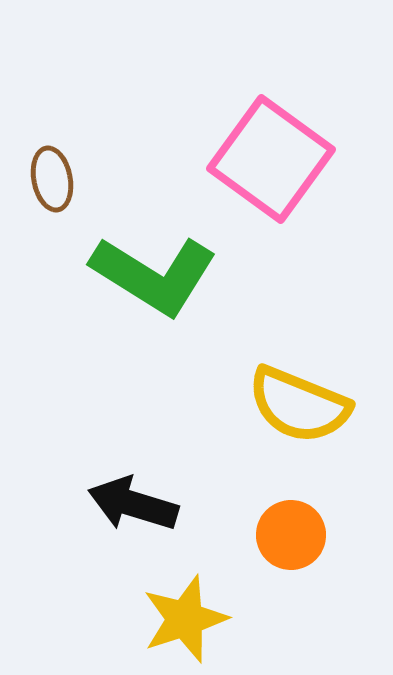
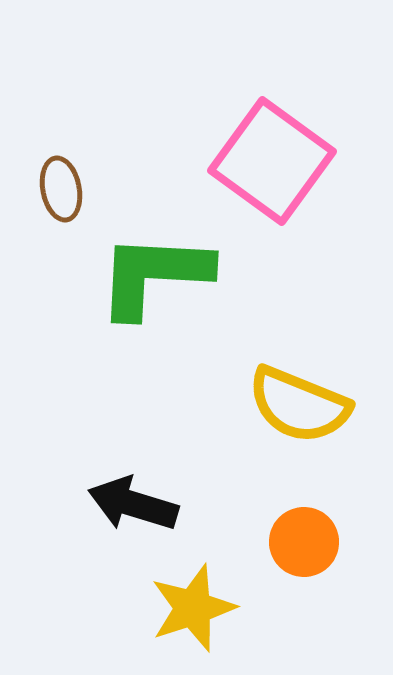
pink square: moved 1 px right, 2 px down
brown ellipse: moved 9 px right, 10 px down
green L-shape: rotated 151 degrees clockwise
orange circle: moved 13 px right, 7 px down
yellow star: moved 8 px right, 11 px up
